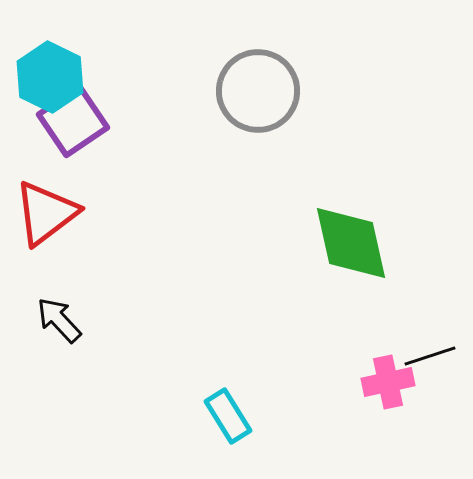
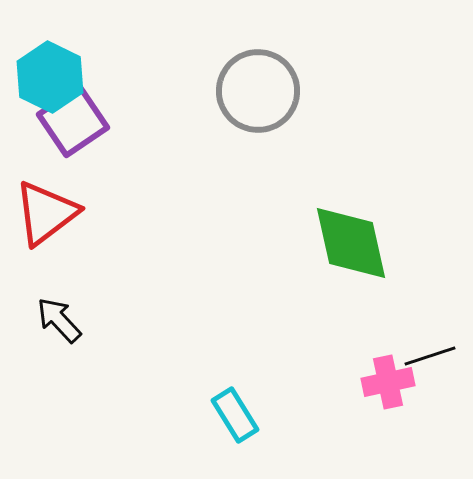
cyan rectangle: moved 7 px right, 1 px up
